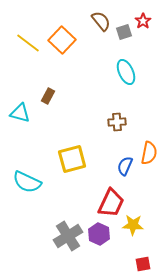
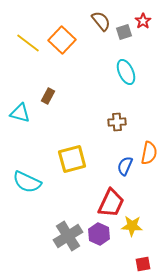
yellow star: moved 1 px left, 1 px down
